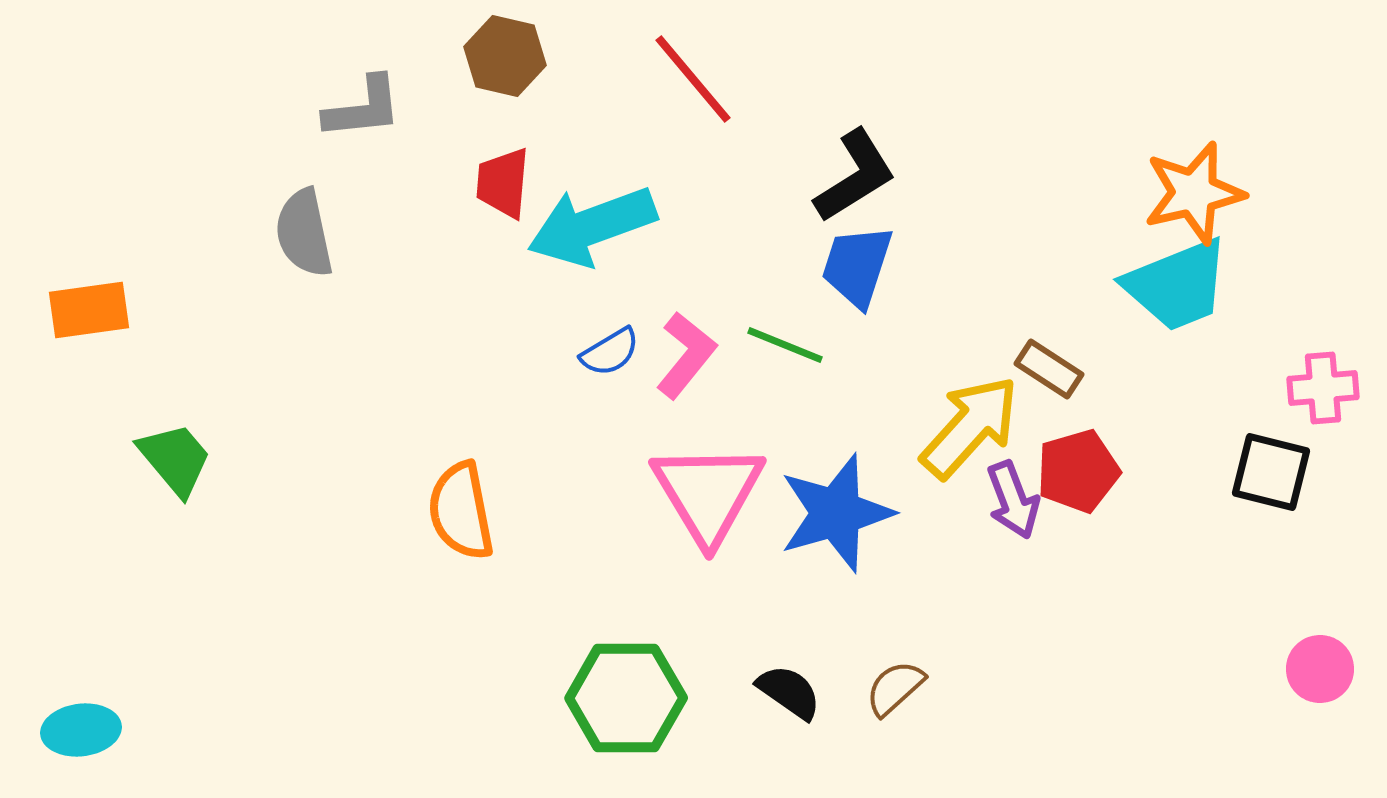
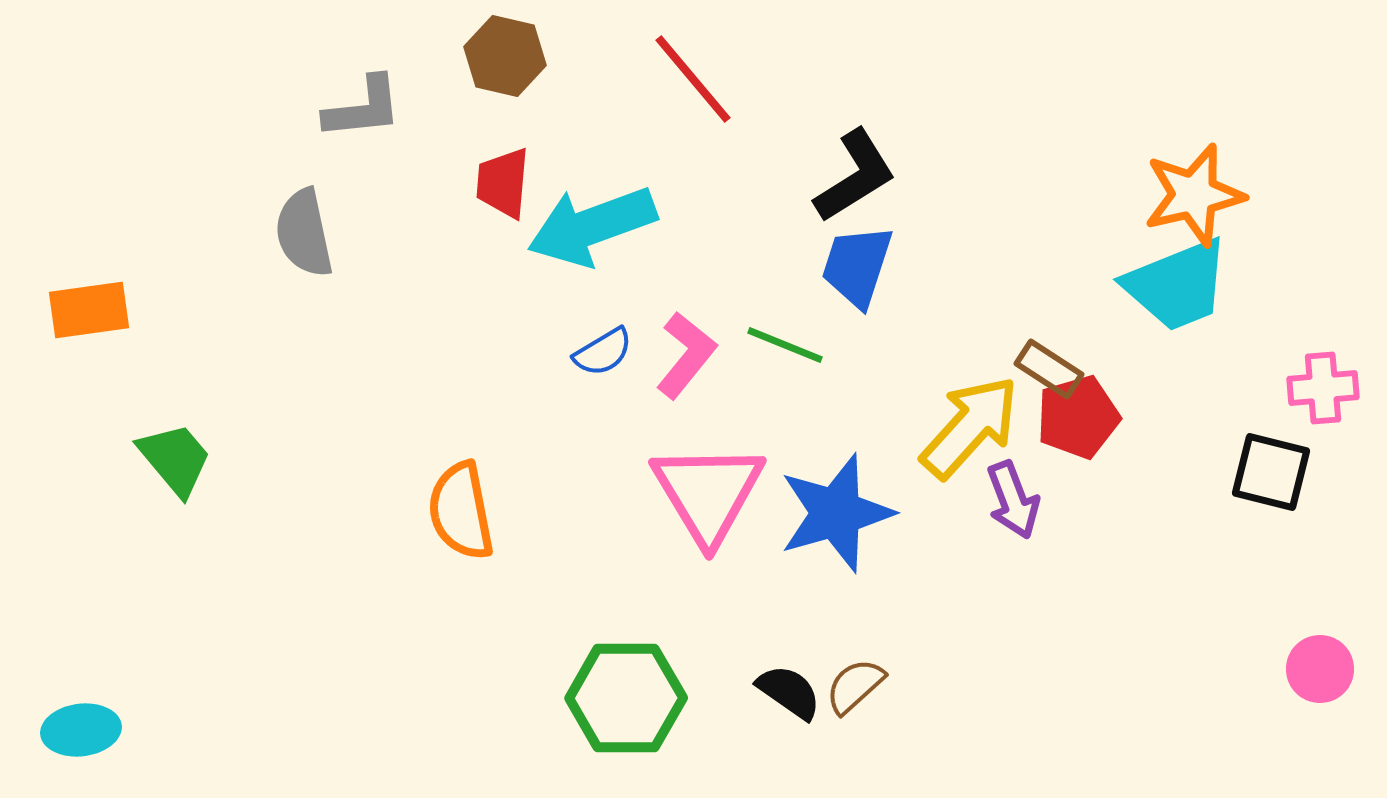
orange star: moved 2 px down
blue semicircle: moved 7 px left
red pentagon: moved 54 px up
brown semicircle: moved 40 px left, 2 px up
